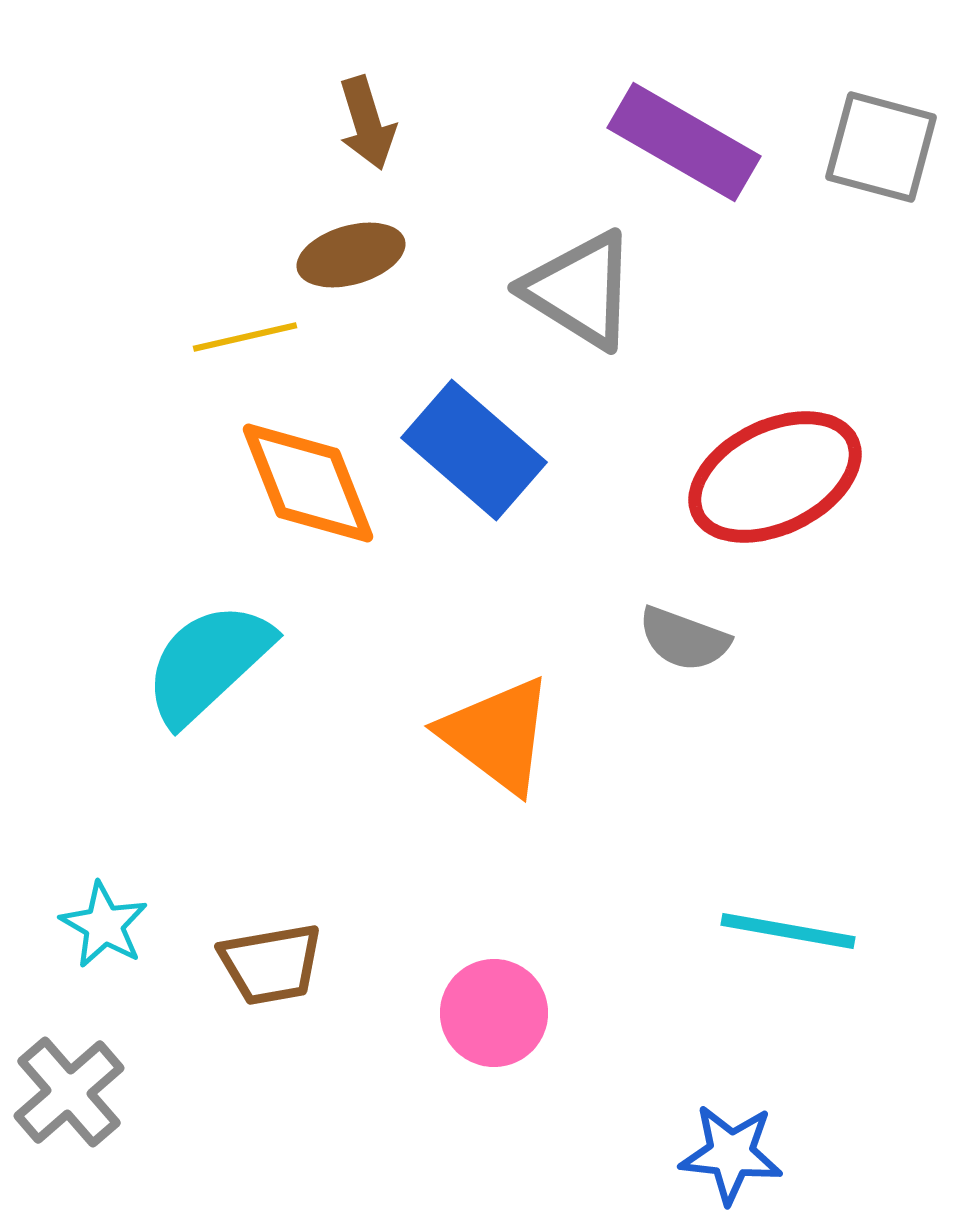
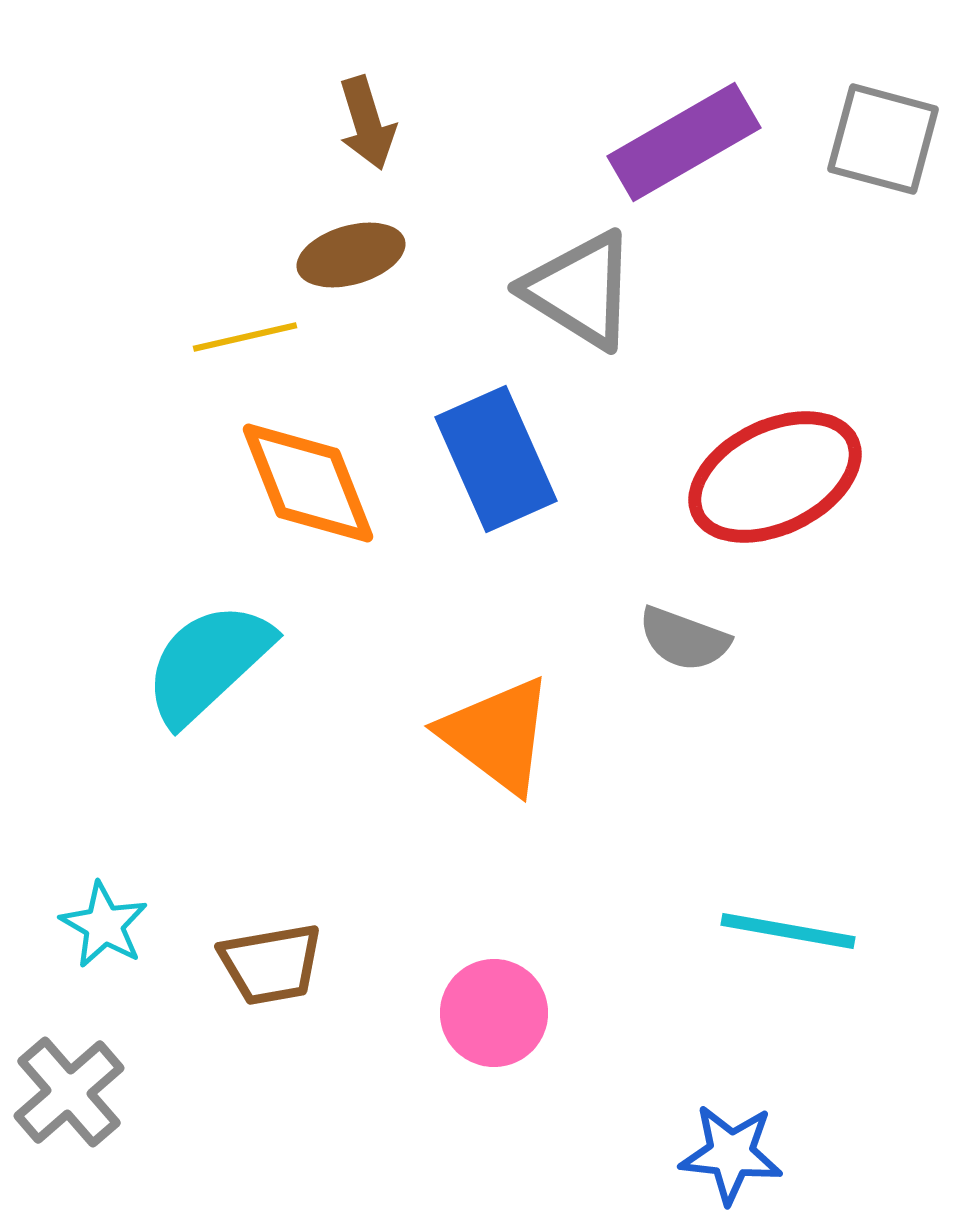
purple rectangle: rotated 60 degrees counterclockwise
gray square: moved 2 px right, 8 px up
blue rectangle: moved 22 px right, 9 px down; rotated 25 degrees clockwise
